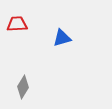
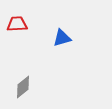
gray diamond: rotated 20 degrees clockwise
